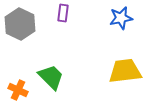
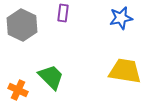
gray hexagon: moved 2 px right, 1 px down
yellow trapezoid: rotated 16 degrees clockwise
